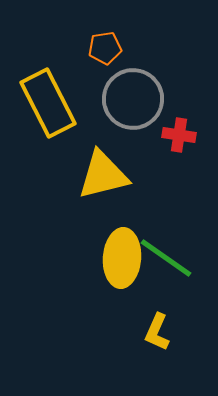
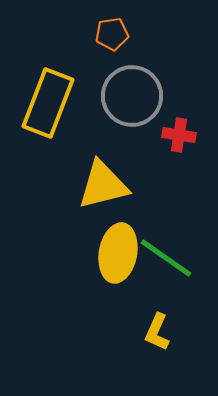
orange pentagon: moved 7 px right, 14 px up
gray circle: moved 1 px left, 3 px up
yellow rectangle: rotated 48 degrees clockwise
yellow triangle: moved 10 px down
yellow ellipse: moved 4 px left, 5 px up; rotated 6 degrees clockwise
